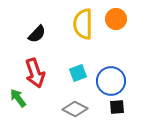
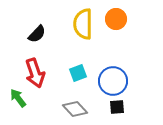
blue circle: moved 2 px right
gray diamond: rotated 20 degrees clockwise
